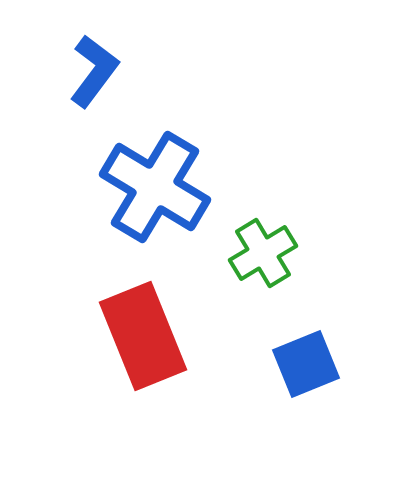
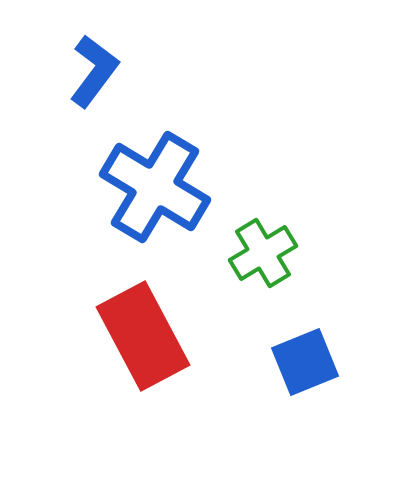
red rectangle: rotated 6 degrees counterclockwise
blue square: moved 1 px left, 2 px up
